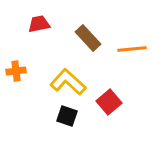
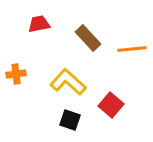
orange cross: moved 3 px down
red square: moved 2 px right, 3 px down; rotated 10 degrees counterclockwise
black square: moved 3 px right, 4 px down
